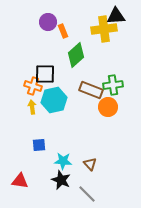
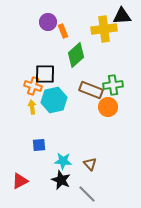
black triangle: moved 6 px right
red triangle: rotated 36 degrees counterclockwise
